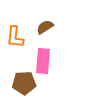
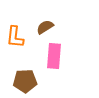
pink rectangle: moved 11 px right, 5 px up
brown pentagon: moved 1 px right, 2 px up
